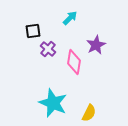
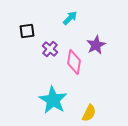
black square: moved 6 px left
purple cross: moved 2 px right
cyan star: moved 3 px up; rotated 8 degrees clockwise
